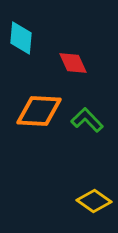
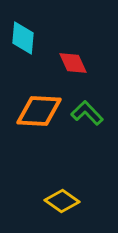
cyan diamond: moved 2 px right
green L-shape: moved 7 px up
yellow diamond: moved 32 px left
